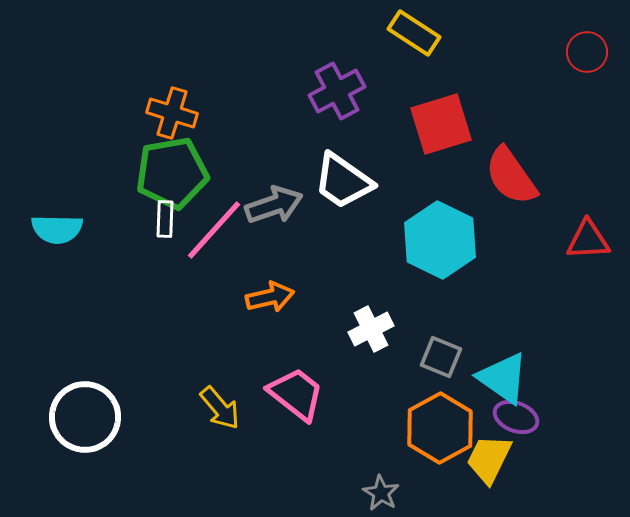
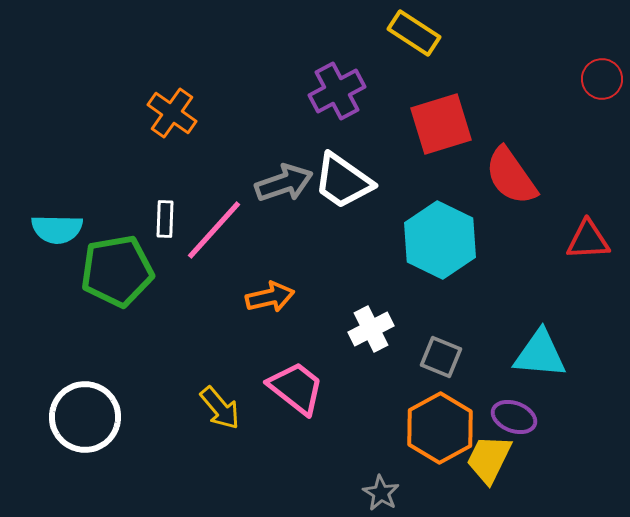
red circle: moved 15 px right, 27 px down
orange cross: rotated 18 degrees clockwise
green pentagon: moved 55 px left, 98 px down
gray arrow: moved 10 px right, 22 px up
cyan triangle: moved 37 px right, 24 px up; rotated 30 degrees counterclockwise
pink trapezoid: moved 6 px up
purple ellipse: moved 2 px left
